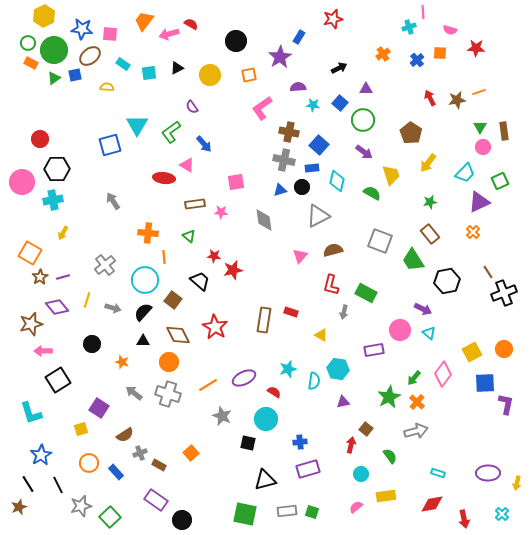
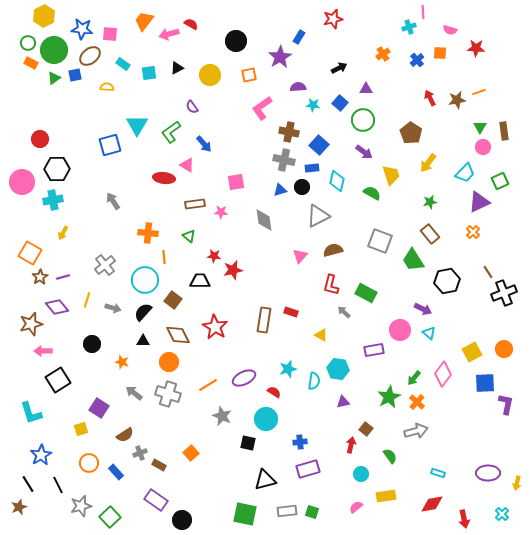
black trapezoid at (200, 281): rotated 40 degrees counterclockwise
gray arrow at (344, 312): rotated 120 degrees clockwise
